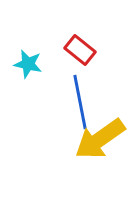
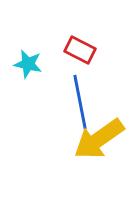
red rectangle: rotated 12 degrees counterclockwise
yellow arrow: moved 1 px left
